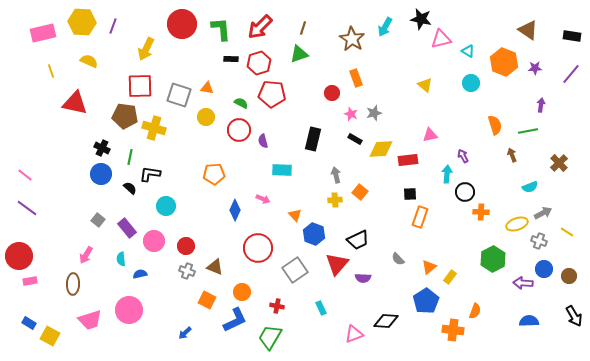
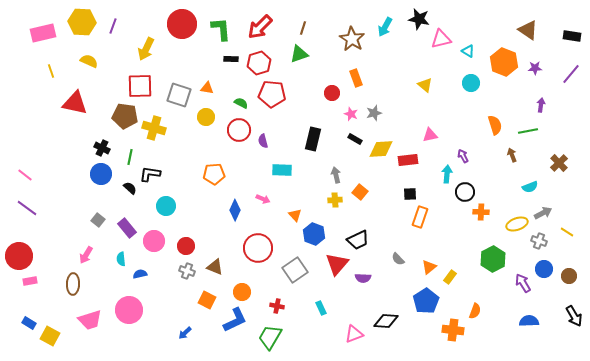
black star at (421, 19): moved 2 px left
purple arrow at (523, 283): rotated 54 degrees clockwise
